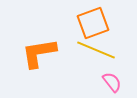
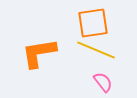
orange square: rotated 12 degrees clockwise
pink semicircle: moved 9 px left
